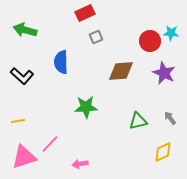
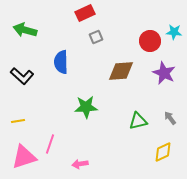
cyan star: moved 3 px right, 1 px up
pink line: rotated 24 degrees counterclockwise
